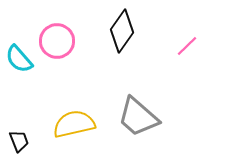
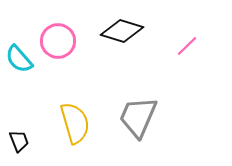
black diamond: rotated 72 degrees clockwise
pink circle: moved 1 px right
gray trapezoid: rotated 72 degrees clockwise
yellow semicircle: moved 1 px right, 1 px up; rotated 87 degrees clockwise
